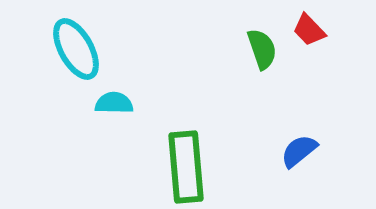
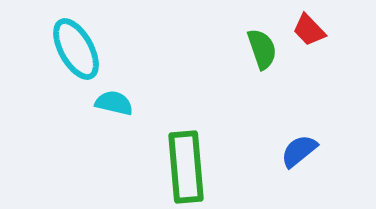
cyan semicircle: rotated 12 degrees clockwise
